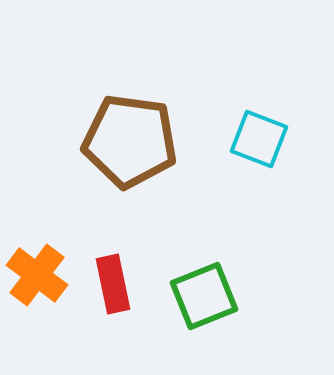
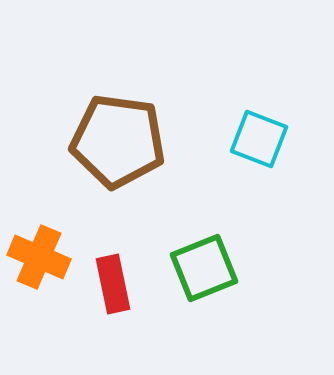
brown pentagon: moved 12 px left
orange cross: moved 2 px right, 18 px up; rotated 14 degrees counterclockwise
green square: moved 28 px up
